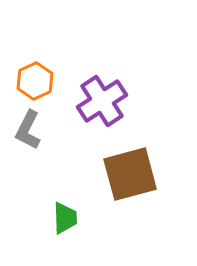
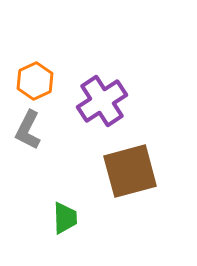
brown square: moved 3 px up
